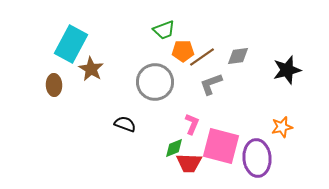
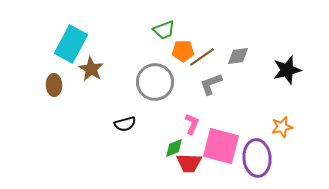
black semicircle: rotated 145 degrees clockwise
